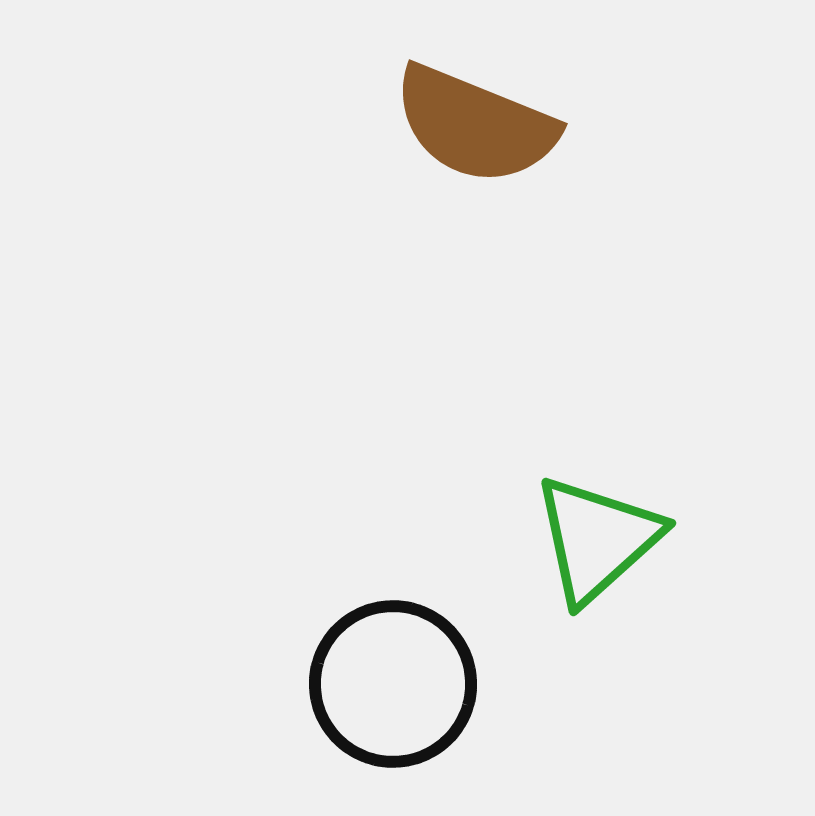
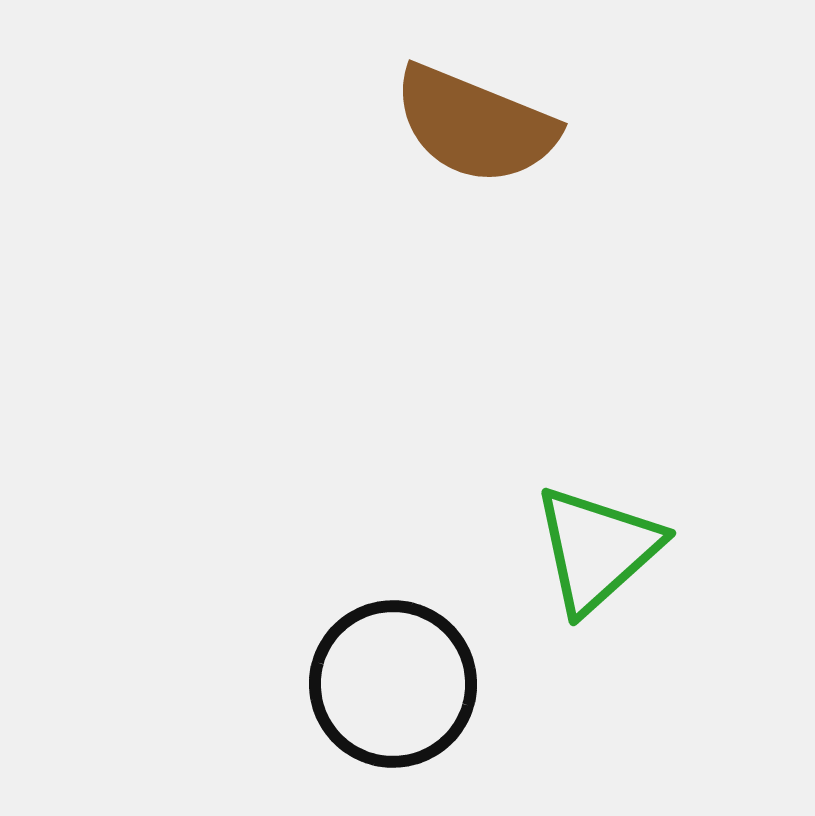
green triangle: moved 10 px down
